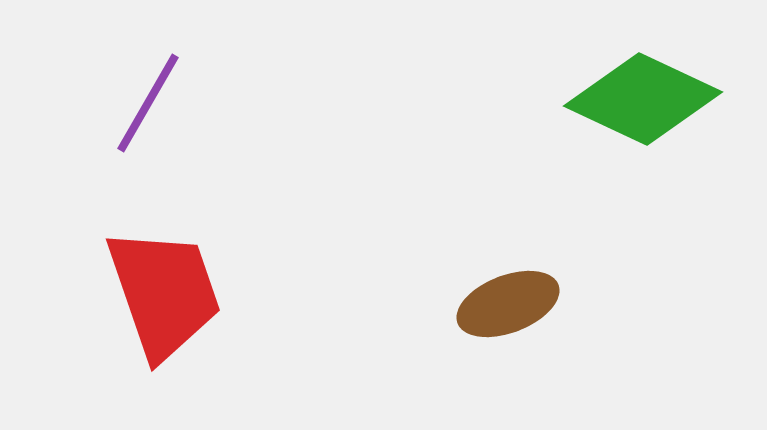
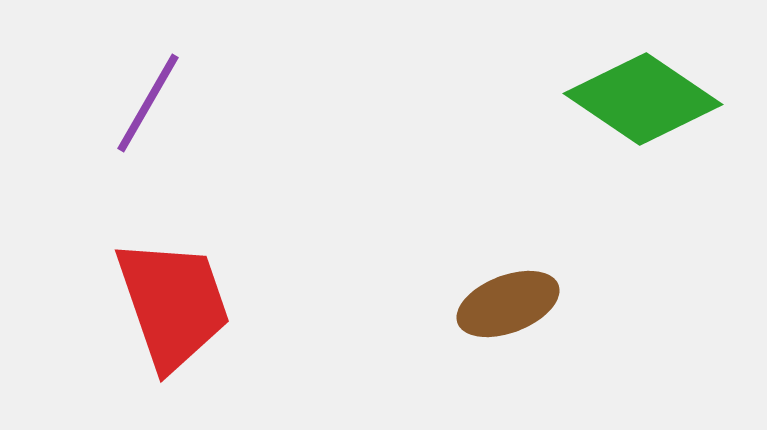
green diamond: rotated 9 degrees clockwise
red trapezoid: moved 9 px right, 11 px down
